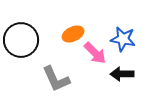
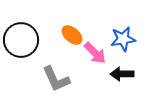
orange ellipse: moved 1 px left, 1 px down; rotated 65 degrees clockwise
blue star: rotated 20 degrees counterclockwise
